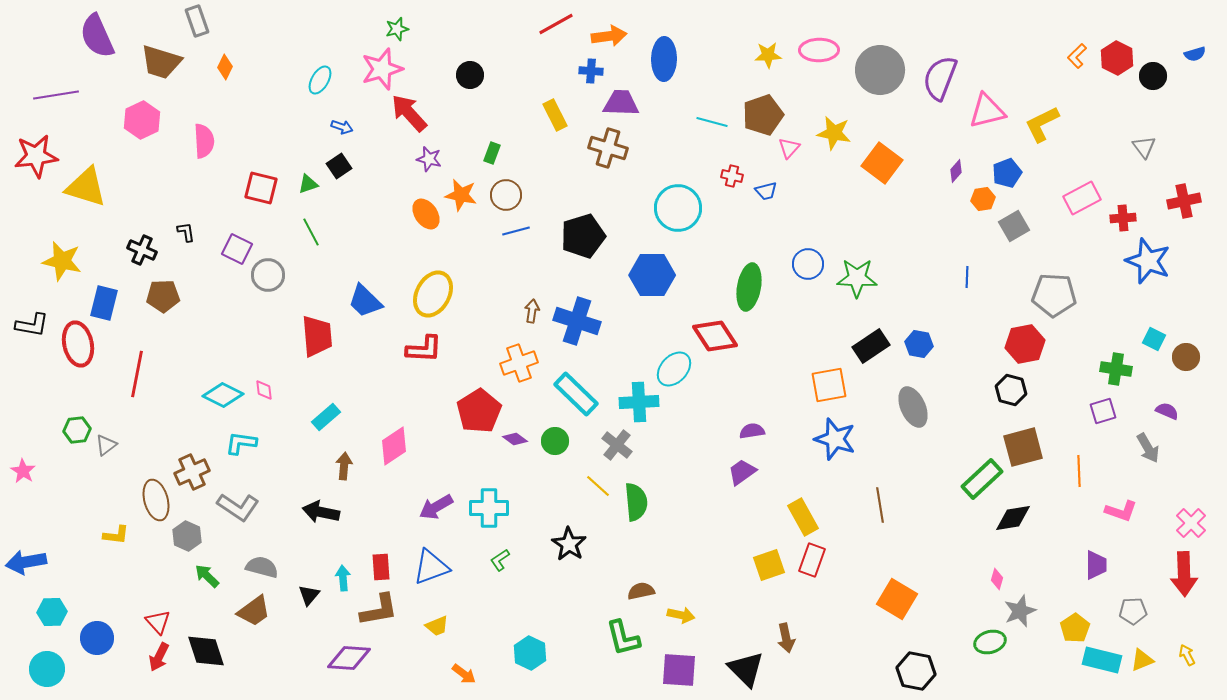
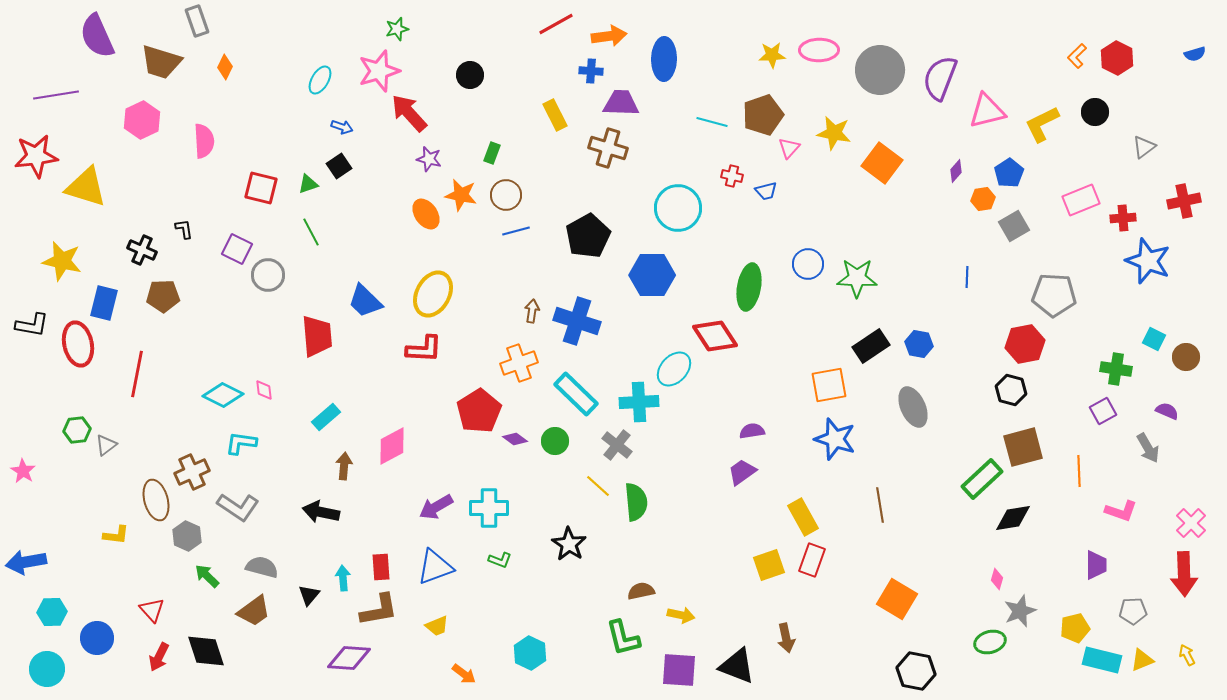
yellow star at (768, 55): moved 4 px right
pink star at (382, 69): moved 3 px left, 2 px down
black circle at (1153, 76): moved 58 px left, 36 px down
gray triangle at (1144, 147): rotated 30 degrees clockwise
blue pentagon at (1007, 173): moved 2 px right; rotated 12 degrees counterclockwise
pink rectangle at (1082, 198): moved 1 px left, 2 px down; rotated 6 degrees clockwise
black L-shape at (186, 232): moved 2 px left, 3 px up
black pentagon at (583, 236): moved 5 px right; rotated 12 degrees counterclockwise
purple square at (1103, 411): rotated 12 degrees counterclockwise
pink diamond at (394, 446): moved 2 px left; rotated 6 degrees clockwise
green L-shape at (500, 560): rotated 125 degrees counterclockwise
blue triangle at (431, 567): moved 4 px right
red triangle at (158, 622): moved 6 px left, 12 px up
yellow pentagon at (1075, 628): rotated 20 degrees clockwise
black triangle at (746, 669): moved 9 px left, 3 px up; rotated 24 degrees counterclockwise
